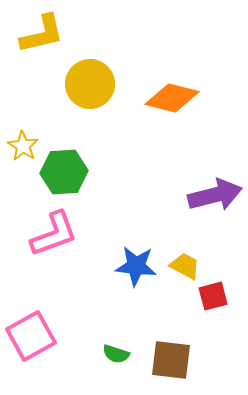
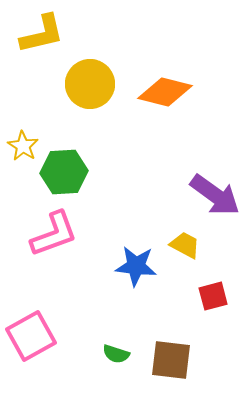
orange diamond: moved 7 px left, 6 px up
purple arrow: rotated 50 degrees clockwise
yellow trapezoid: moved 21 px up
